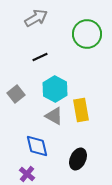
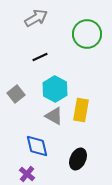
yellow rectangle: rotated 20 degrees clockwise
